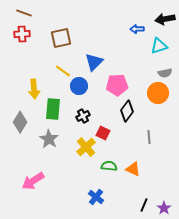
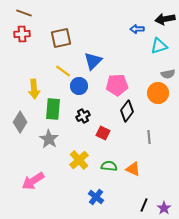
blue triangle: moved 1 px left, 1 px up
gray semicircle: moved 3 px right, 1 px down
yellow cross: moved 7 px left, 13 px down
